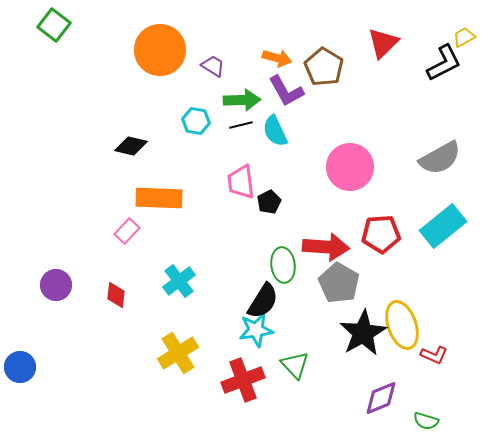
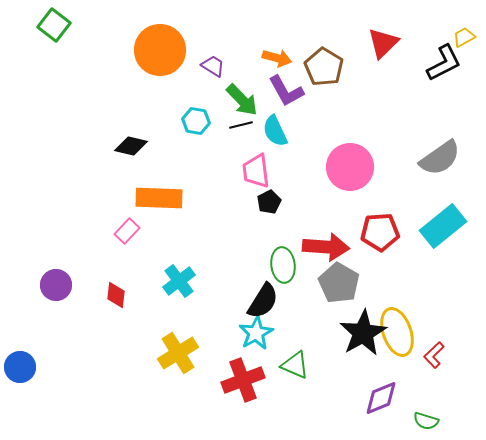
green arrow: rotated 48 degrees clockwise
gray semicircle: rotated 6 degrees counterclockwise
pink trapezoid: moved 15 px right, 11 px up
red pentagon: moved 1 px left, 2 px up
yellow ellipse: moved 5 px left, 7 px down
cyan star: moved 3 px down; rotated 20 degrees counterclockwise
red L-shape: rotated 112 degrees clockwise
green triangle: rotated 24 degrees counterclockwise
